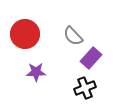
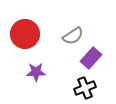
gray semicircle: rotated 80 degrees counterclockwise
